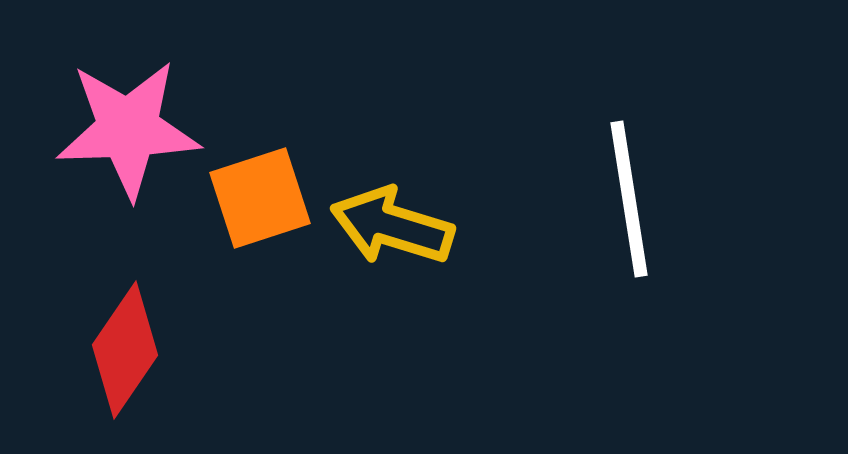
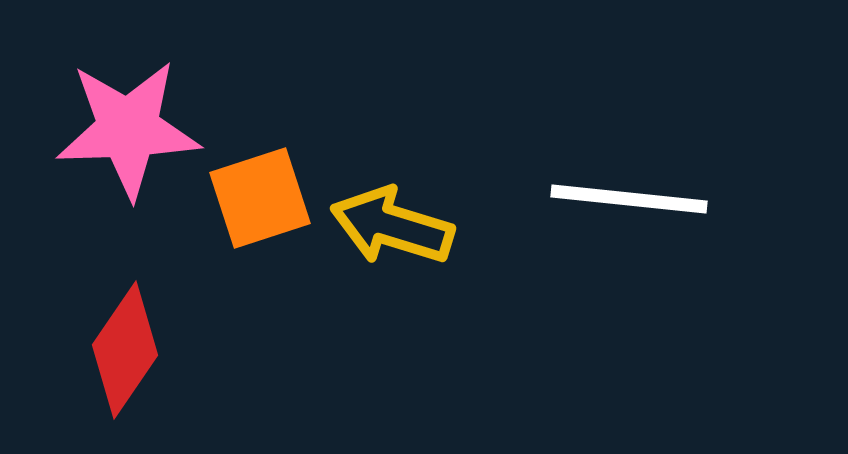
white line: rotated 75 degrees counterclockwise
